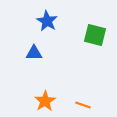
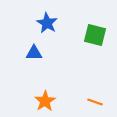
blue star: moved 2 px down
orange line: moved 12 px right, 3 px up
